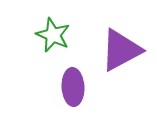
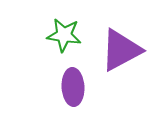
green star: moved 11 px right; rotated 16 degrees counterclockwise
